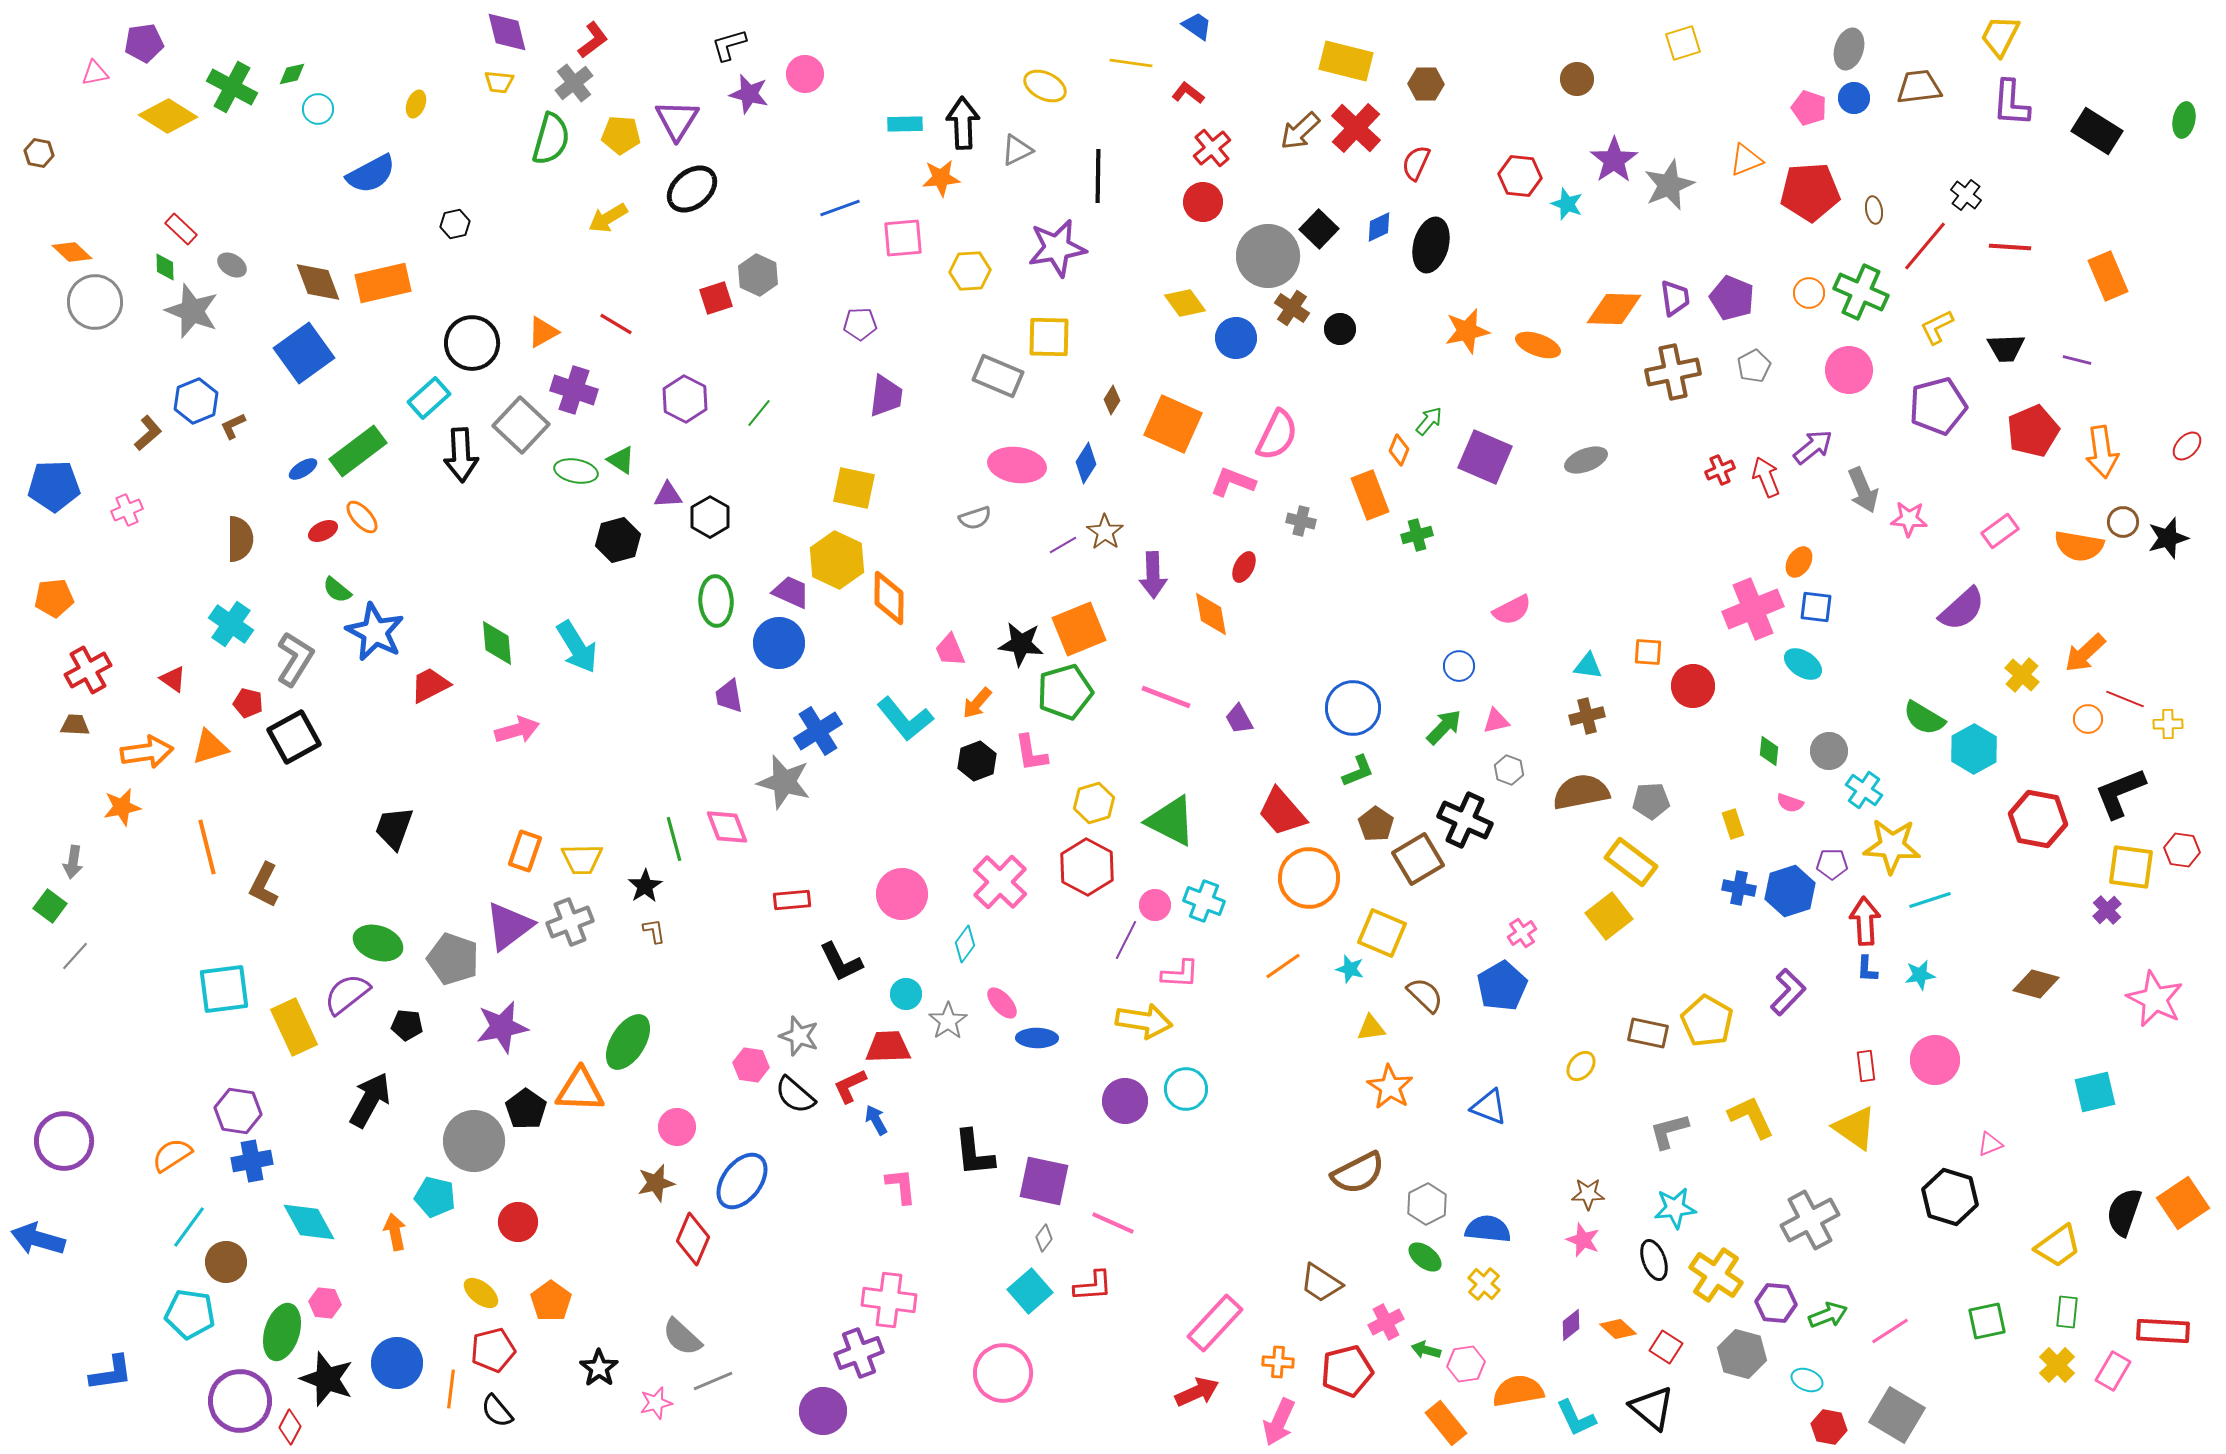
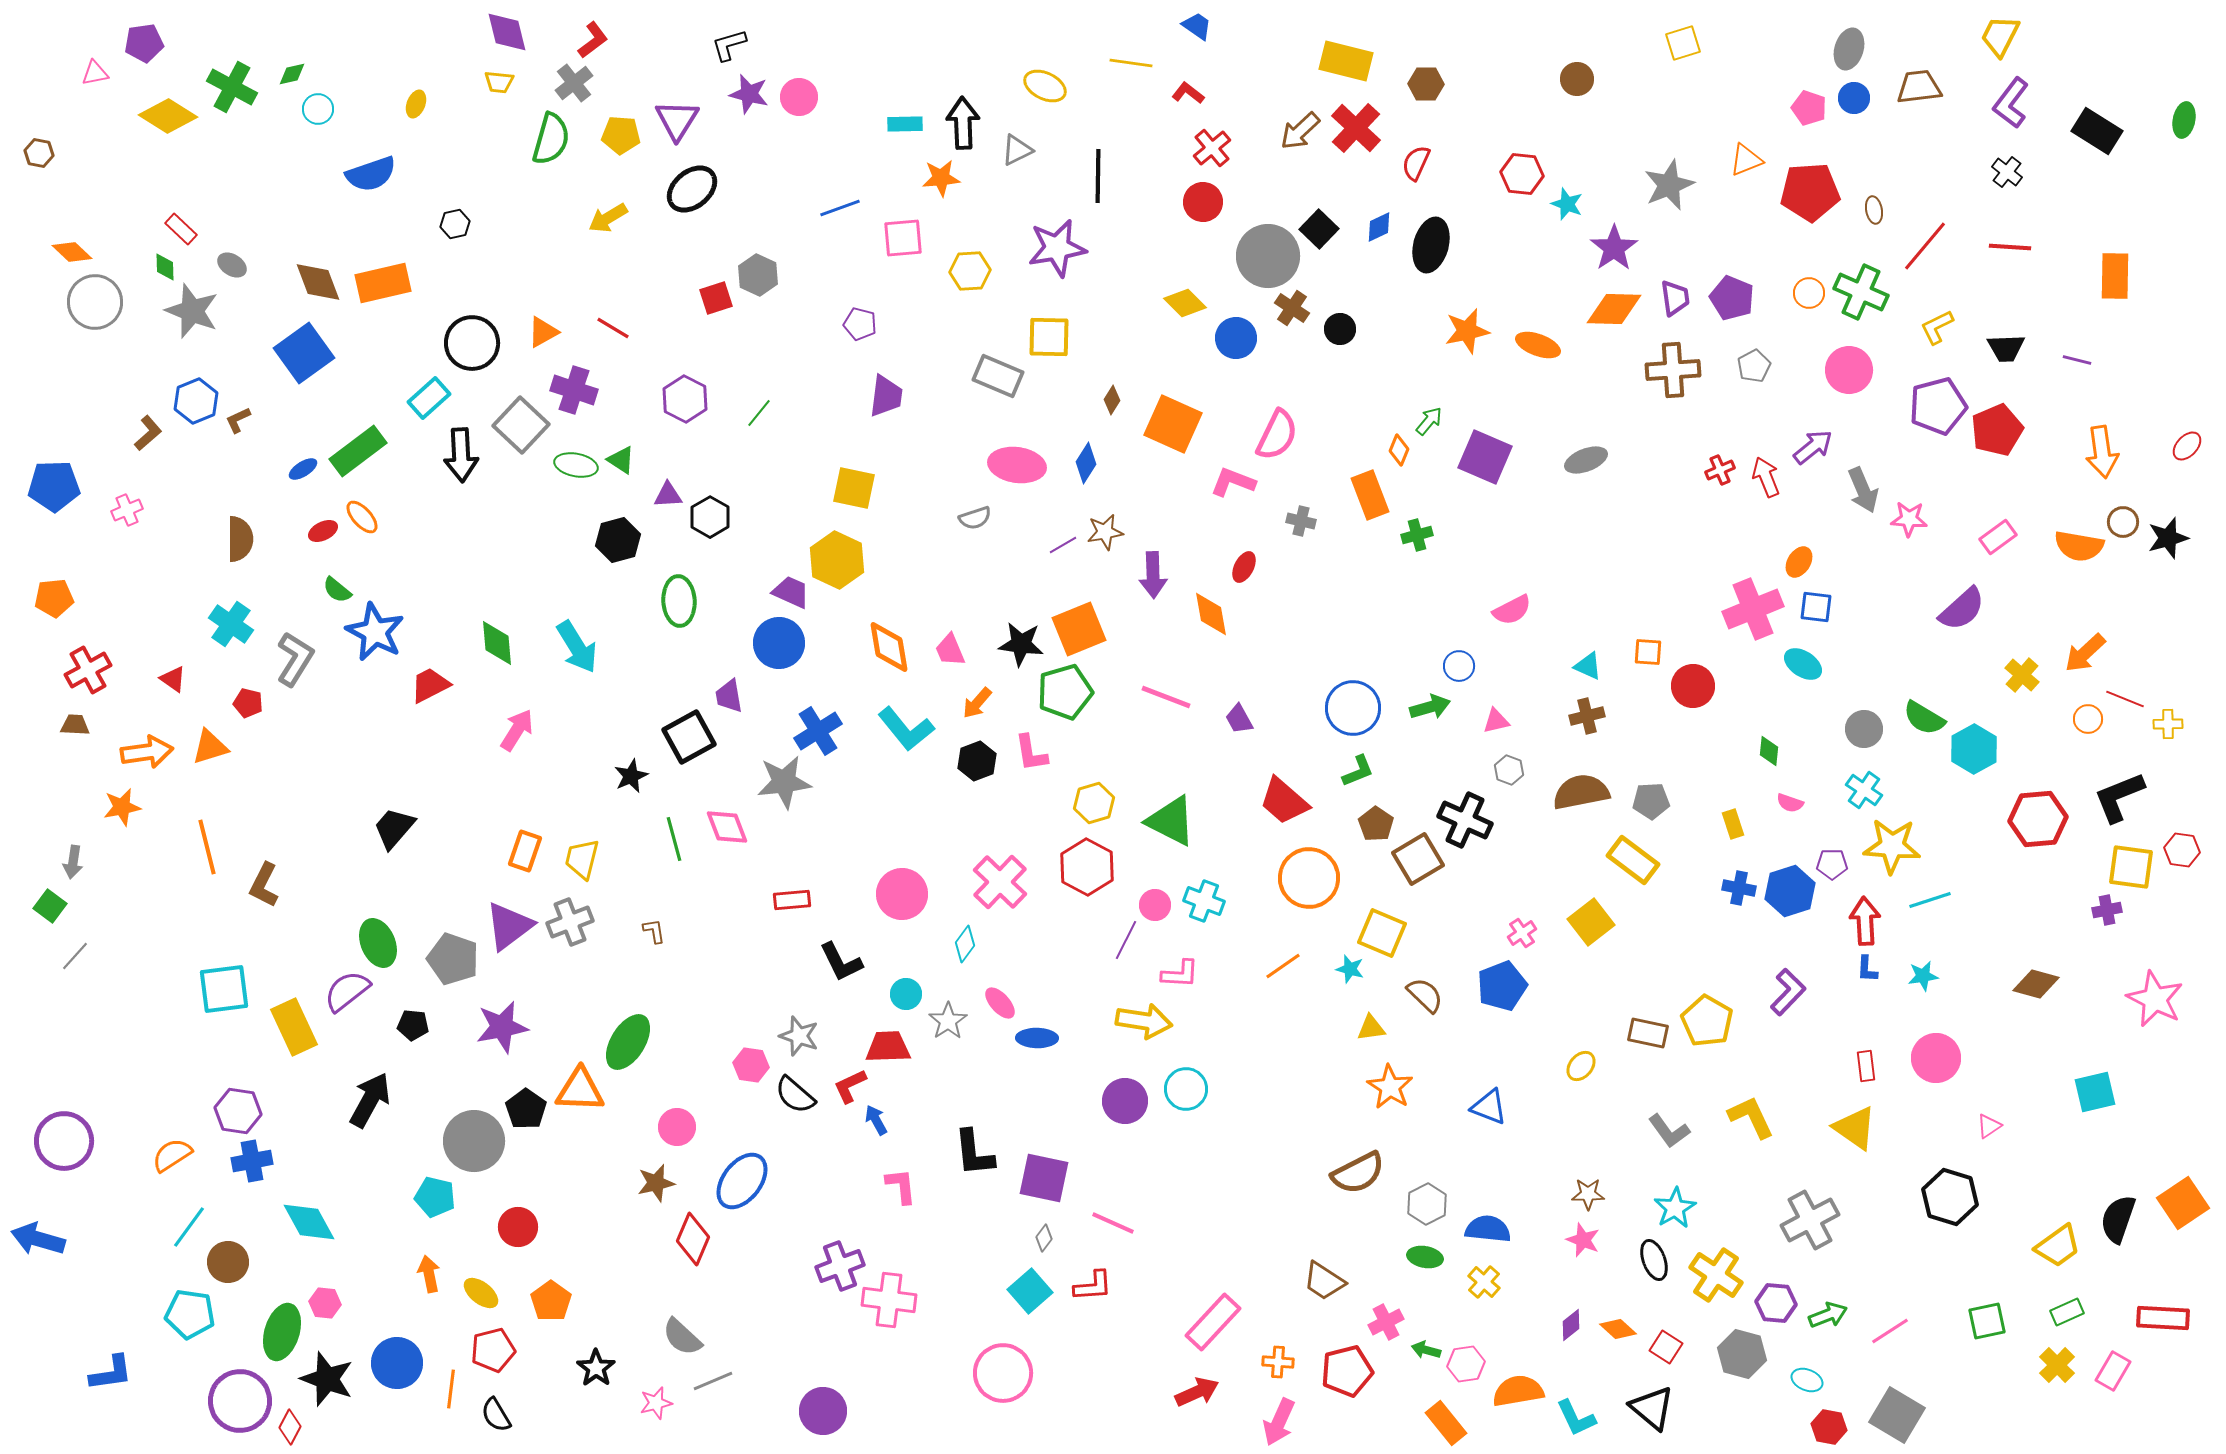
pink circle at (805, 74): moved 6 px left, 23 px down
purple L-shape at (2011, 103): rotated 33 degrees clockwise
purple star at (1614, 160): moved 88 px down
blue semicircle at (371, 174): rotated 9 degrees clockwise
red hexagon at (1520, 176): moved 2 px right, 2 px up
black cross at (1966, 195): moved 41 px right, 23 px up
orange rectangle at (2108, 276): moved 7 px right; rotated 24 degrees clockwise
yellow diamond at (1185, 303): rotated 9 degrees counterclockwise
red line at (616, 324): moved 3 px left, 4 px down
purple pentagon at (860, 324): rotated 16 degrees clockwise
brown cross at (1673, 372): moved 2 px up; rotated 8 degrees clockwise
brown L-shape at (233, 426): moved 5 px right, 6 px up
red pentagon at (2033, 431): moved 36 px left, 1 px up
green ellipse at (576, 471): moved 6 px up
pink rectangle at (2000, 531): moved 2 px left, 6 px down
brown star at (1105, 532): rotated 27 degrees clockwise
orange diamond at (889, 598): moved 49 px down; rotated 10 degrees counterclockwise
green ellipse at (716, 601): moved 37 px left
cyan triangle at (1588, 666): rotated 16 degrees clockwise
cyan L-shape at (905, 719): moved 1 px right, 10 px down
green arrow at (1444, 727): moved 14 px left, 20 px up; rotated 30 degrees clockwise
pink arrow at (517, 730): rotated 42 degrees counterclockwise
black square at (294, 737): moved 395 px right
gray circle at (1829, 751): moved 35 px right, 22 px up
gray star at (784, 782): rotated 22 degrees counterclockwise
black L-shape at (2120, 793): moved 1 px left, 4 px down
red trapezoid at (1282, 812): moved 2 px right, 11 px up; rotated 8 degrees counterclockwise
red hexagon at (2038, 819): rotated 16 degrees counterclockwise
black trapezoid at (394, 828): rotated 21 degrees clockwise
yellow trapezoid at (582, 859): rotated 105 degrees clockwise
yellow rectangle at (1631, 862): moved 2 px right, 2 px up
black star at (645, 886): moved 14 px left, 110 px up; rotated 8 degrees clockwise
purple cross at (2107, 910): rotated 32 degrees clockwise
yellow square at (1609, 916): moved 18 px left, 6 px down
green ellipse at (378, 943): rotated 48 degrees clockwise
cyan star at (1920, 975): moved 3 px right, 1 px down
blue pentagon at (1502, 986): rotated 9 degrees clockwise
purple semicircle at (347, 994): moved 3 px up
pink ellipse at (1002, 1003): moved 2 px left
black pentagon at (407, 1025): moved 6 px right
pink circle at (1935, 1060): moved 1 px right, 2 px up
gray L-shape at (1669, 1131): rotated 111 degrees counterclockwise
pink triangle at (1990, 1144): moved 1 px left, 18 px up; rotated 12 degrees counterclockwise
purple square at (1044, 1181): moved 3 px up
cyan star at (1675, 1208): rotated 24 degrees counterclockwise
black semicircle at (2124, 1212): moved 6 px left, 7 px down
red circle at (518, 1222): moved 5 px down
orange arrow at (395, 1232): moved 34 px right, 42 px down
green ellipse at (1425, 1257): rotated 28 degrees counterclockwise
brown circle at (226, 1262): moved 2 px right
brown trapezoid at (1321, 1283): moved 3 px right, 2 px up
yellow cross at (1484, 1284): moved 2 px up
green rectangle at (2067, 1312): rotated 60 degrees clockwise
pink rectangle at (1215, 1323): moved 2 px left, 1 px up
red rectangle at (2163, 1331): moved 13 px up
purple cross at (859, 1353): moved 19 px left, 87 px up
black star at (599, 1368): moved 3 px left
black semicircle at (497, 1411): moved 1 px left, 4 px down; rotated 9 degrees clockwise
